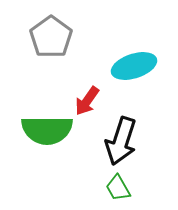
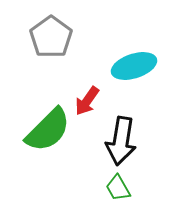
green semicircle: moved 1 px right; rotated 45 degrees counterclockwise
black arrow: rotated 9 degrees counterclockwise
